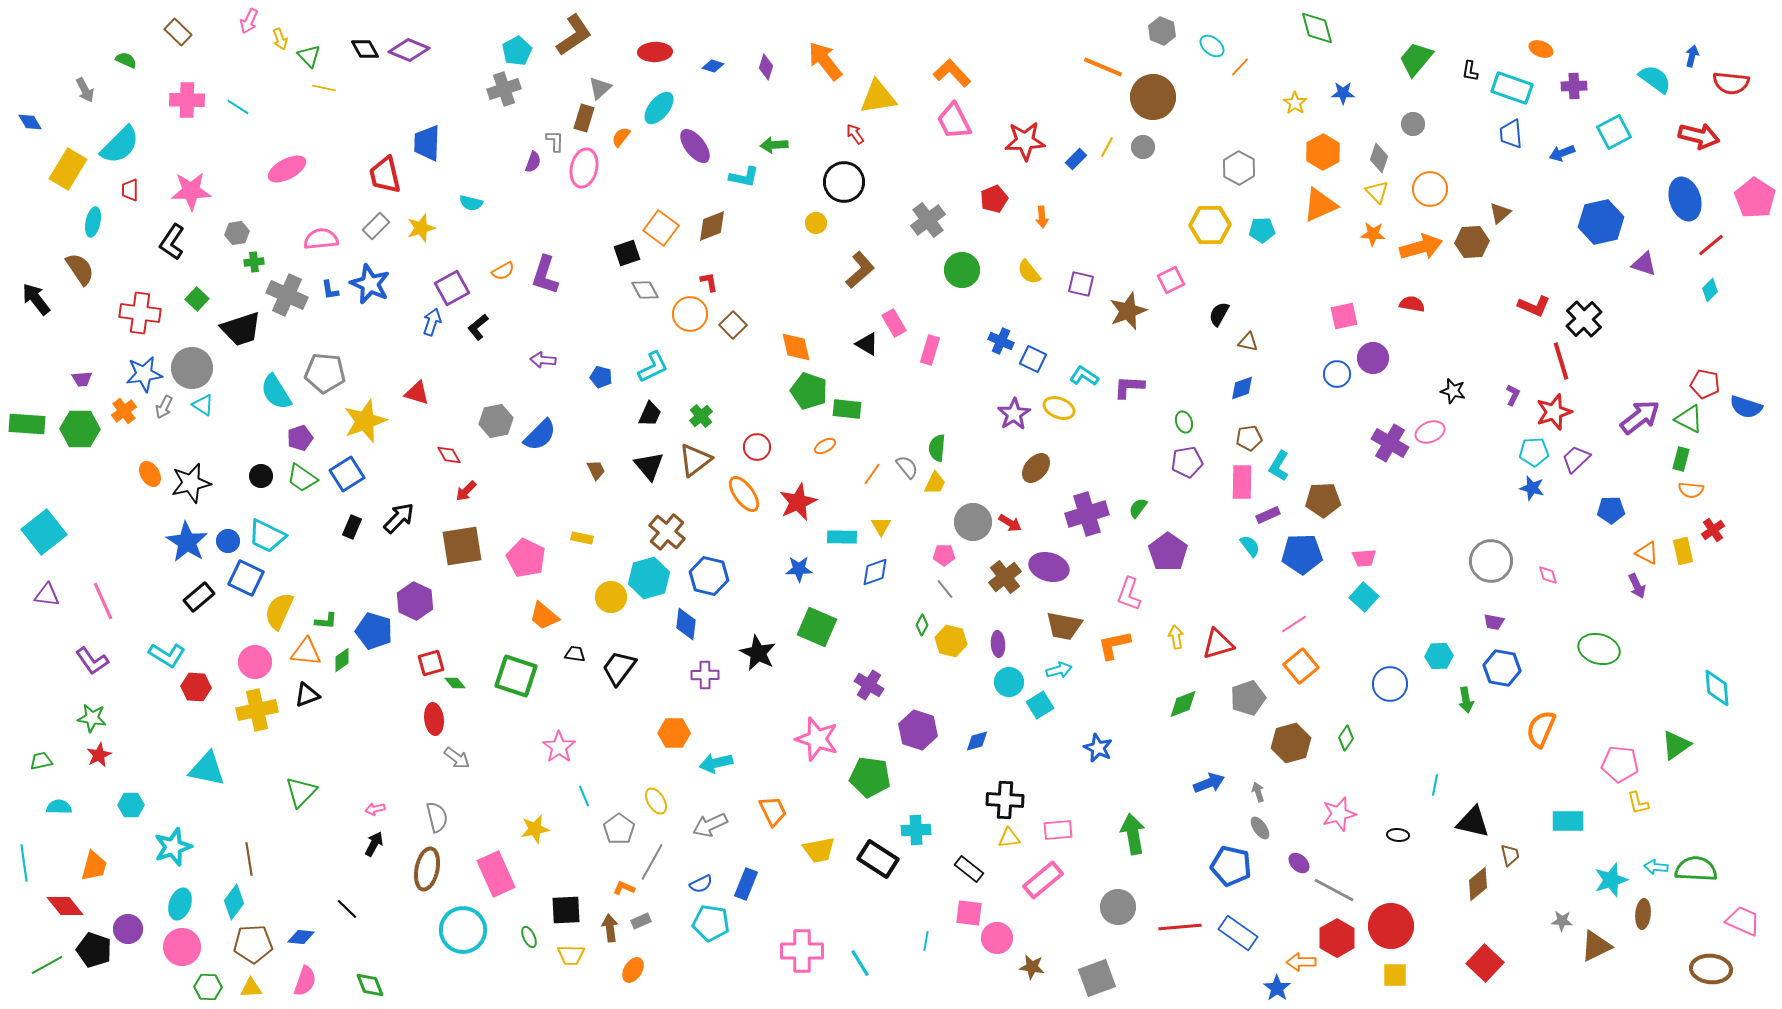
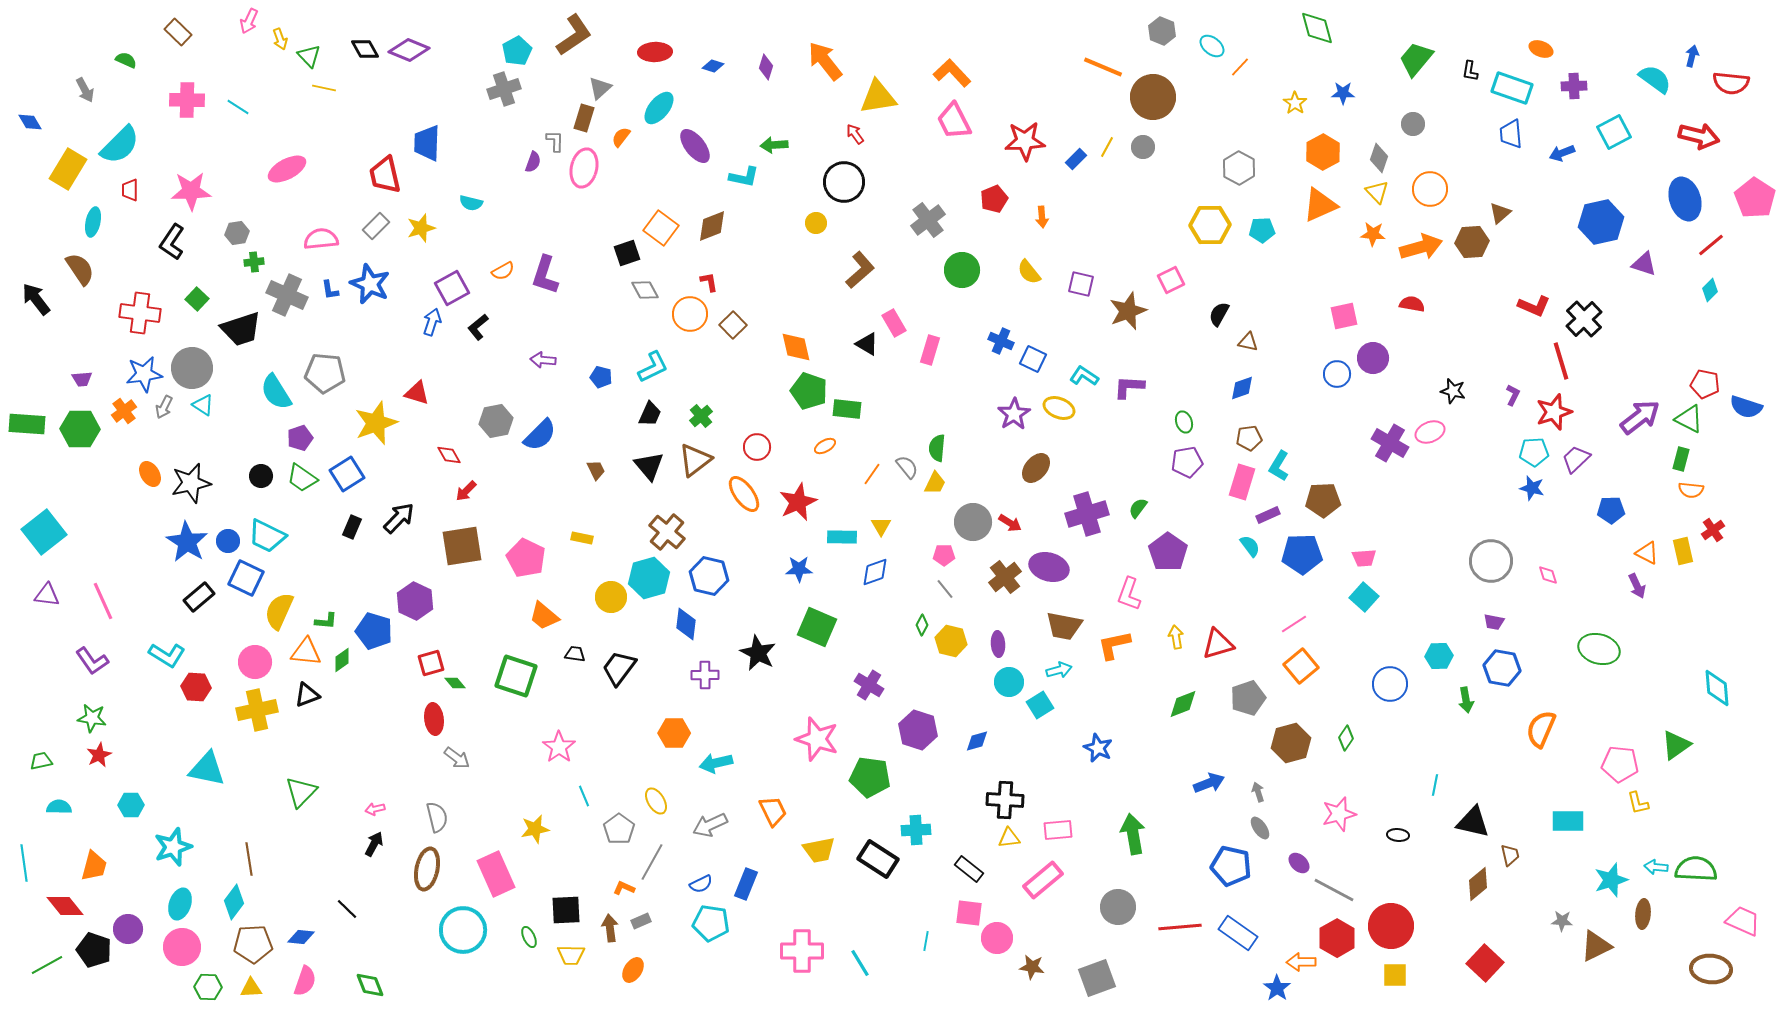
yellow star at (365, 421): moved 11 px right, 2 px down
pink rectangle at (1242, 482): rotated 16 degrees clockwise
